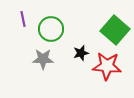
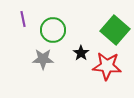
green circle: moved 2 px right, 1 px down
black star: rotated 21 degrees counterclockwise
